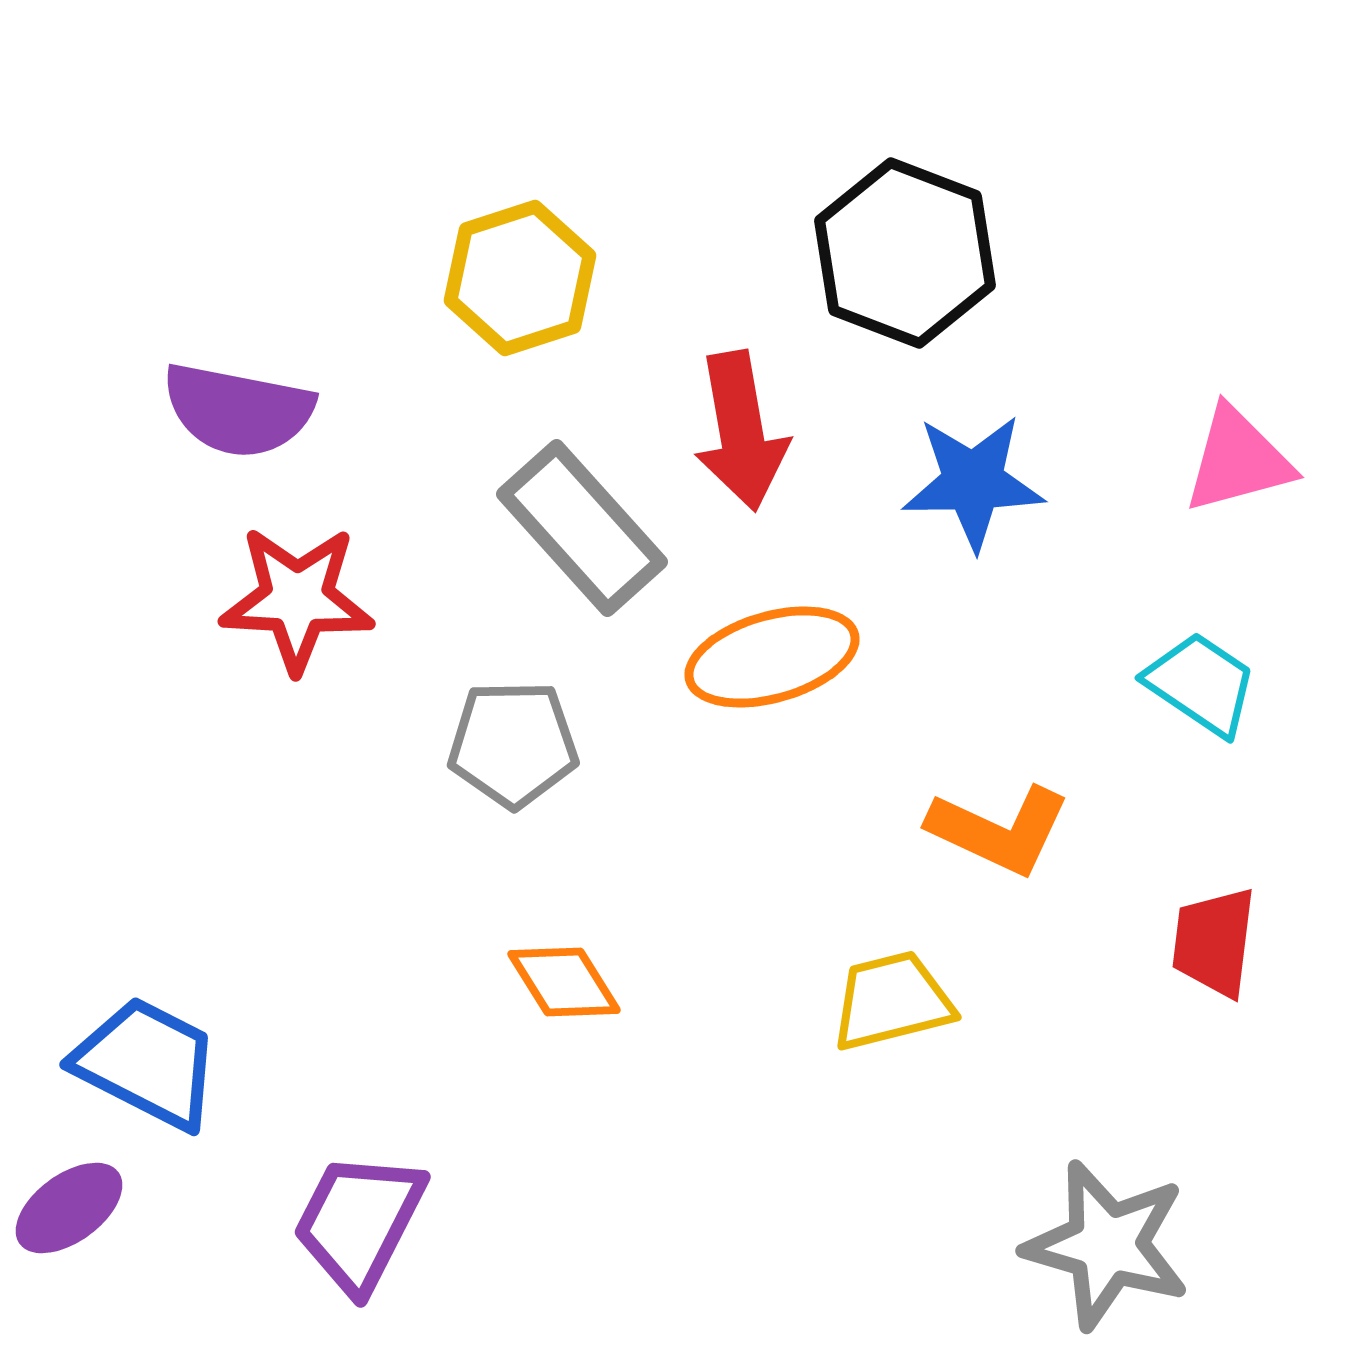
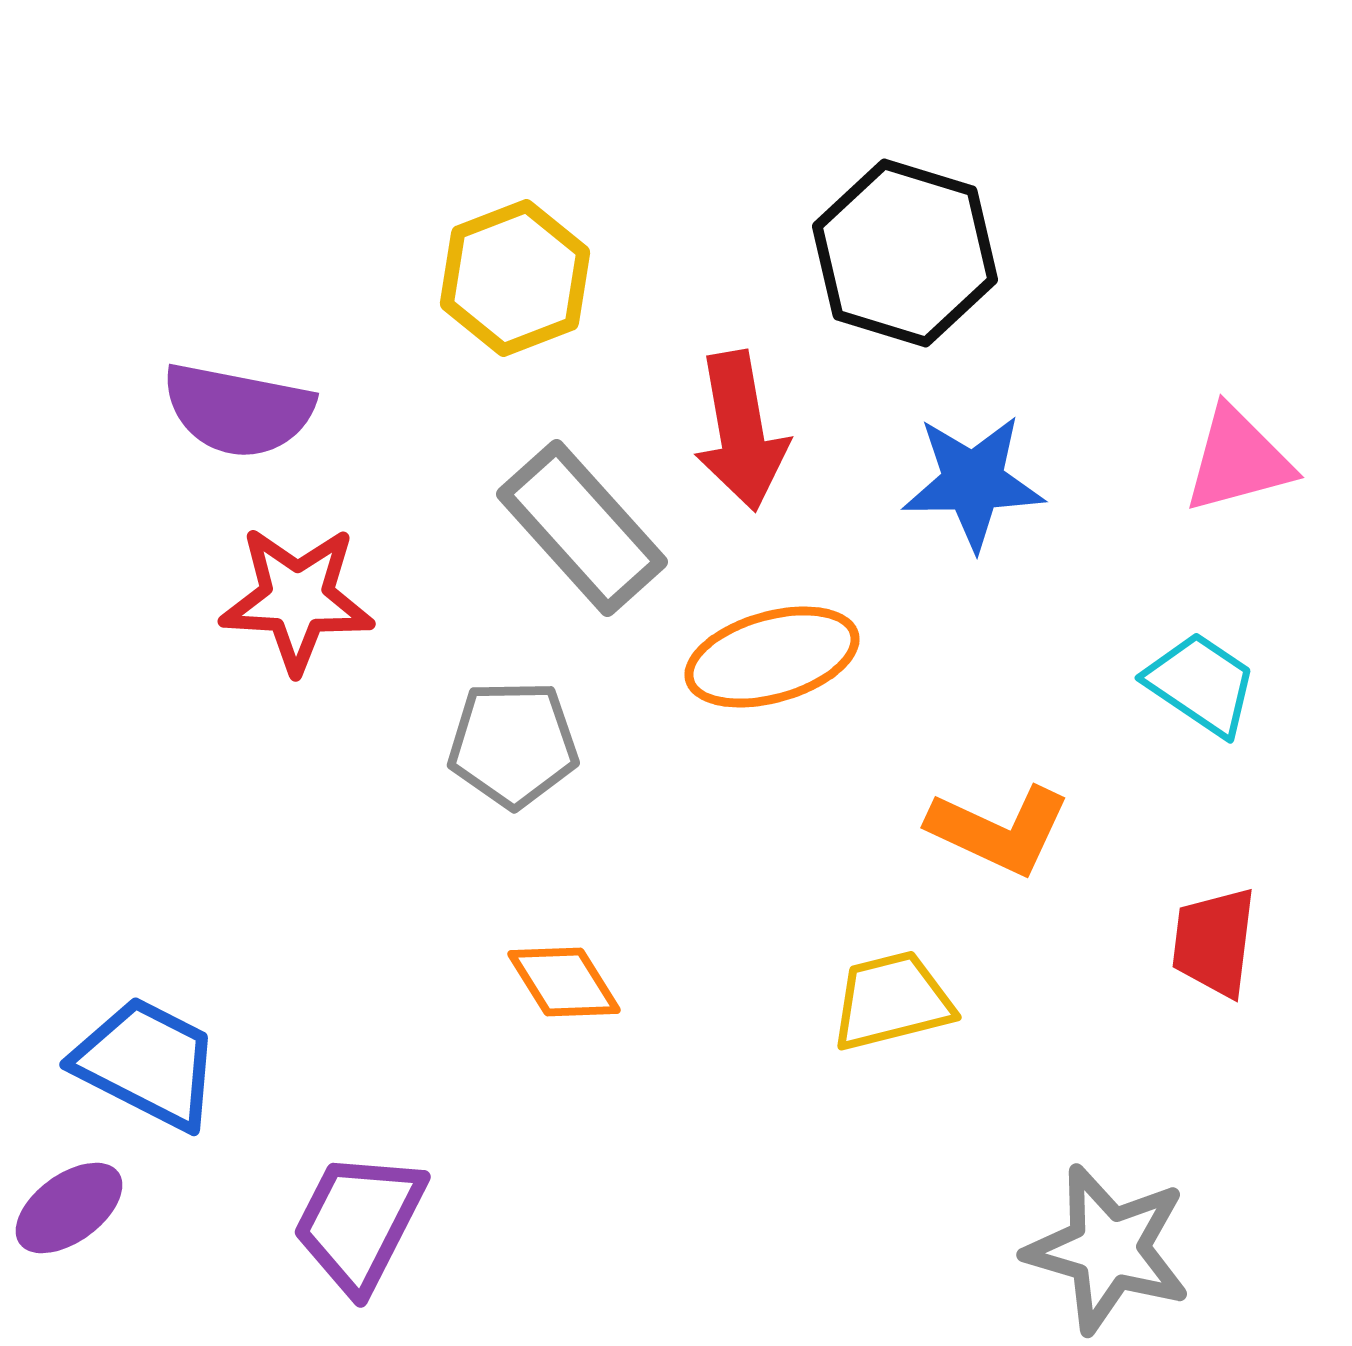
black hexagon: rotated 4 degrees counterclockwise
yellow hexagon: moved 5 px left; rotated 3 degrees counterclockwise
gray star: moved 1 px right, 4 px down
